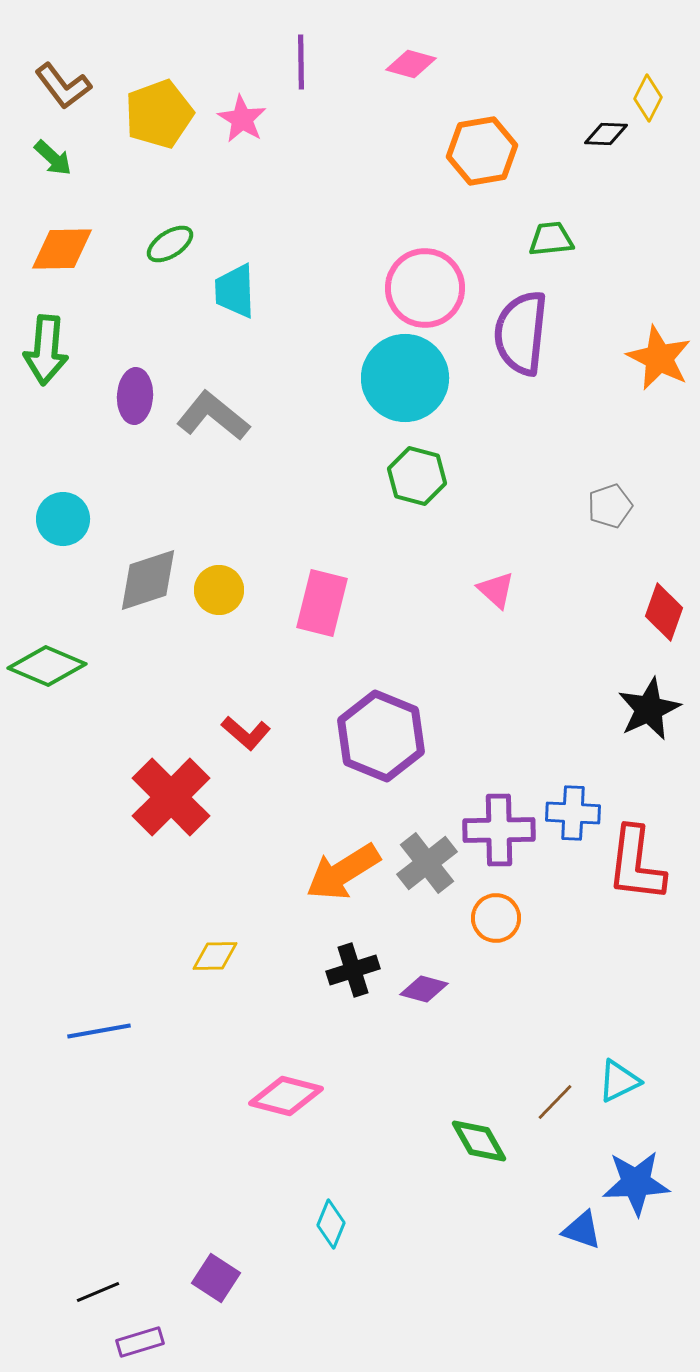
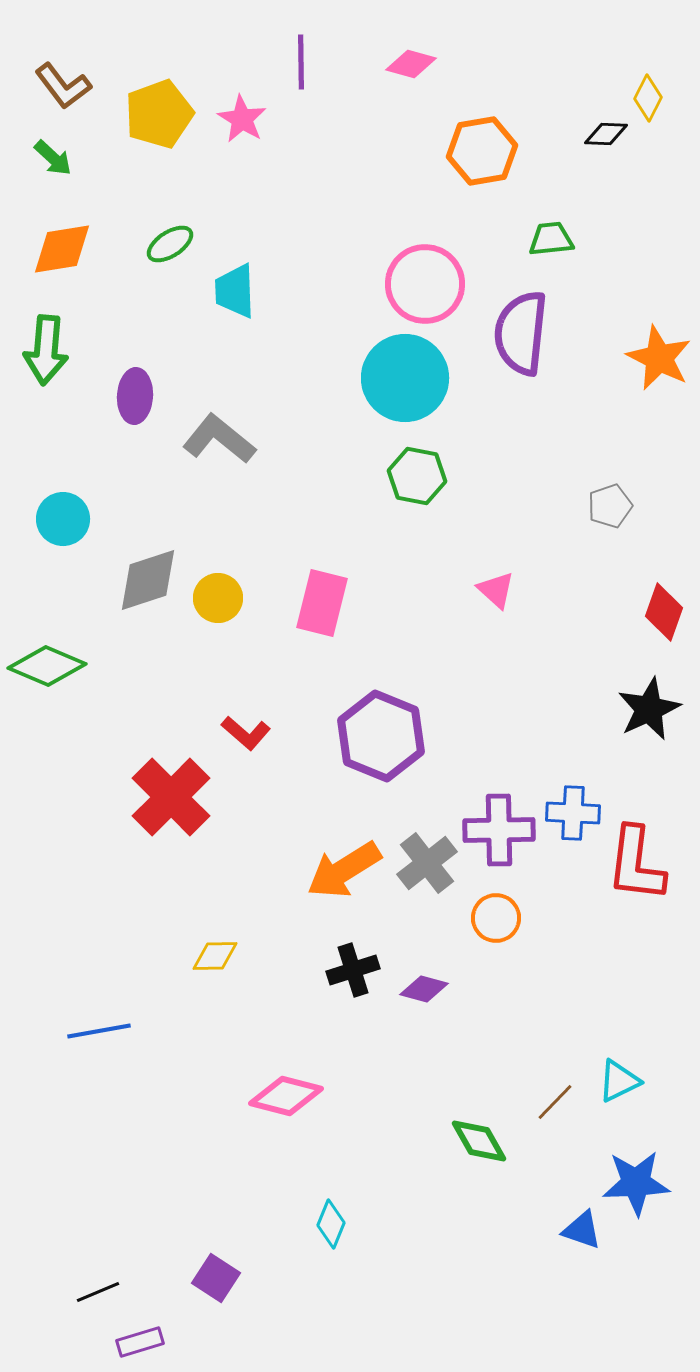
orange diamond at (62, 249): rotated 8 degrees counterclockwise
pink circle at (425, 288): moved 4 px up
gray L-shape at (213, 416): moved 6 px right, 23 px down
green hexagon at (417, 476): rotated 4 degrees counterclockwise
yellow circle at (219, 590): moved 1 px left, 8 px down
orange arrow at (343, 872): moved 1 px right, 2 px up
